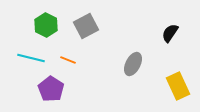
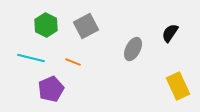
orange line: moved 5 px right, 2 px down
gray ellipse: moved 15 px up
purple pentagon: rotated 15 degrees clockwise
